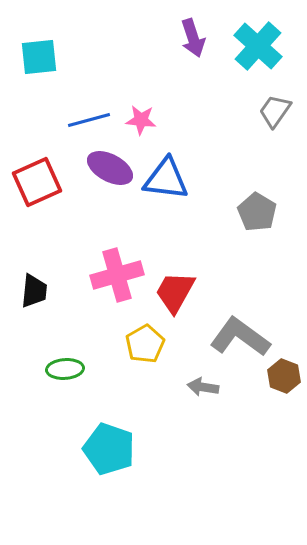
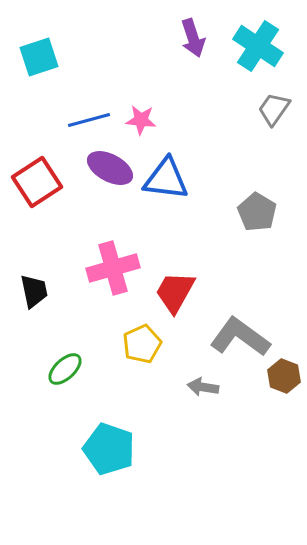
cyan cross: rotated 9 degrees counterclockwise
cyan square: rotated 12 degrees counterclockwise
gray trapezoid: moved 1 px left, 2 px up
red square: rotated 9 degrees counterclockwise
pink cross: moved 4 px left, 7 px up
black trapezoid: rotated 18 degrees counterclockwise
yellow pentagon: moved 3 px left; rotated 6 degrees clockwise
green ellipse: rotated 39 degrees counterclockwise
